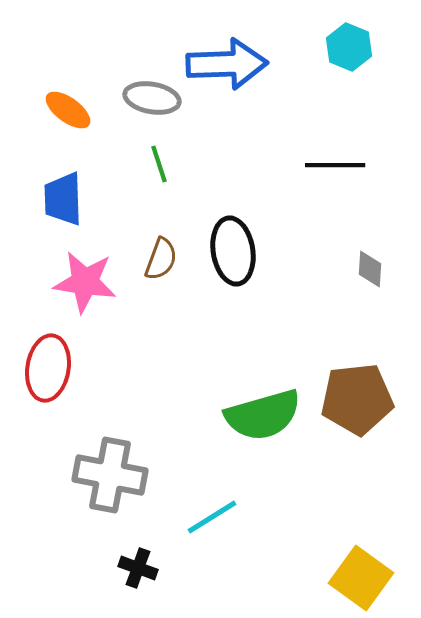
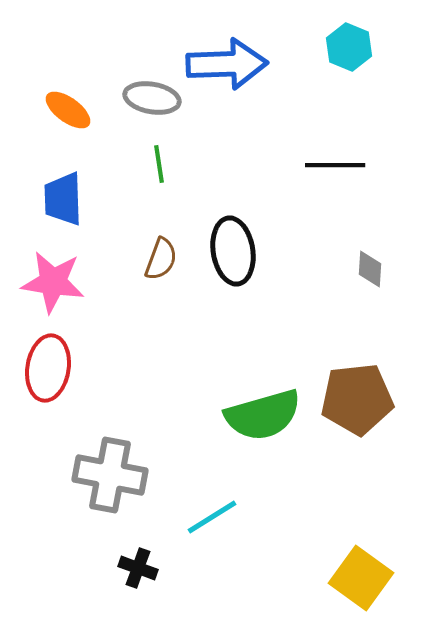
green line: rotated 9 degrees clockwise
pink star: moved 32 px left
